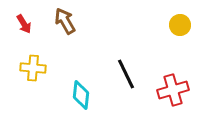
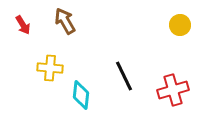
red arrow: moved 1 px left, 1 px down
yellow cross: moved 17 px right
black line: moved 2 px left, 2 px down
